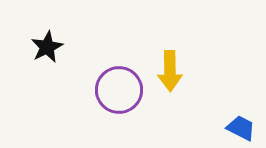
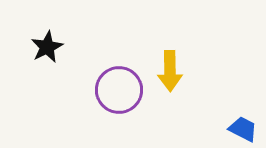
blue trapezoid: moved 2 px right, 1 px down
